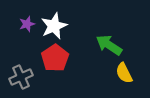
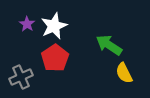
purple star: rotated 21 degrees counterclockwise
